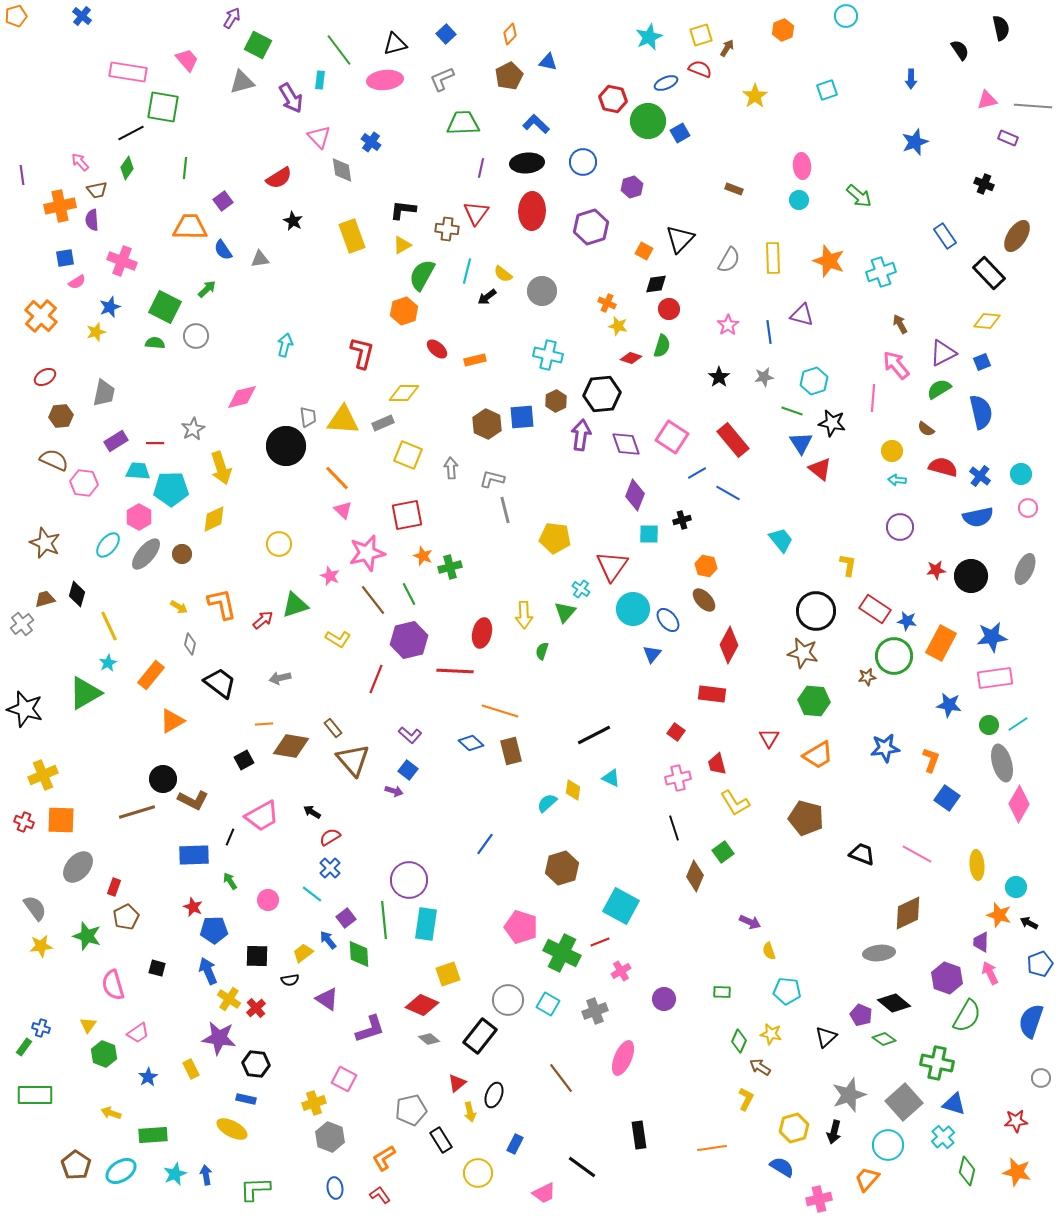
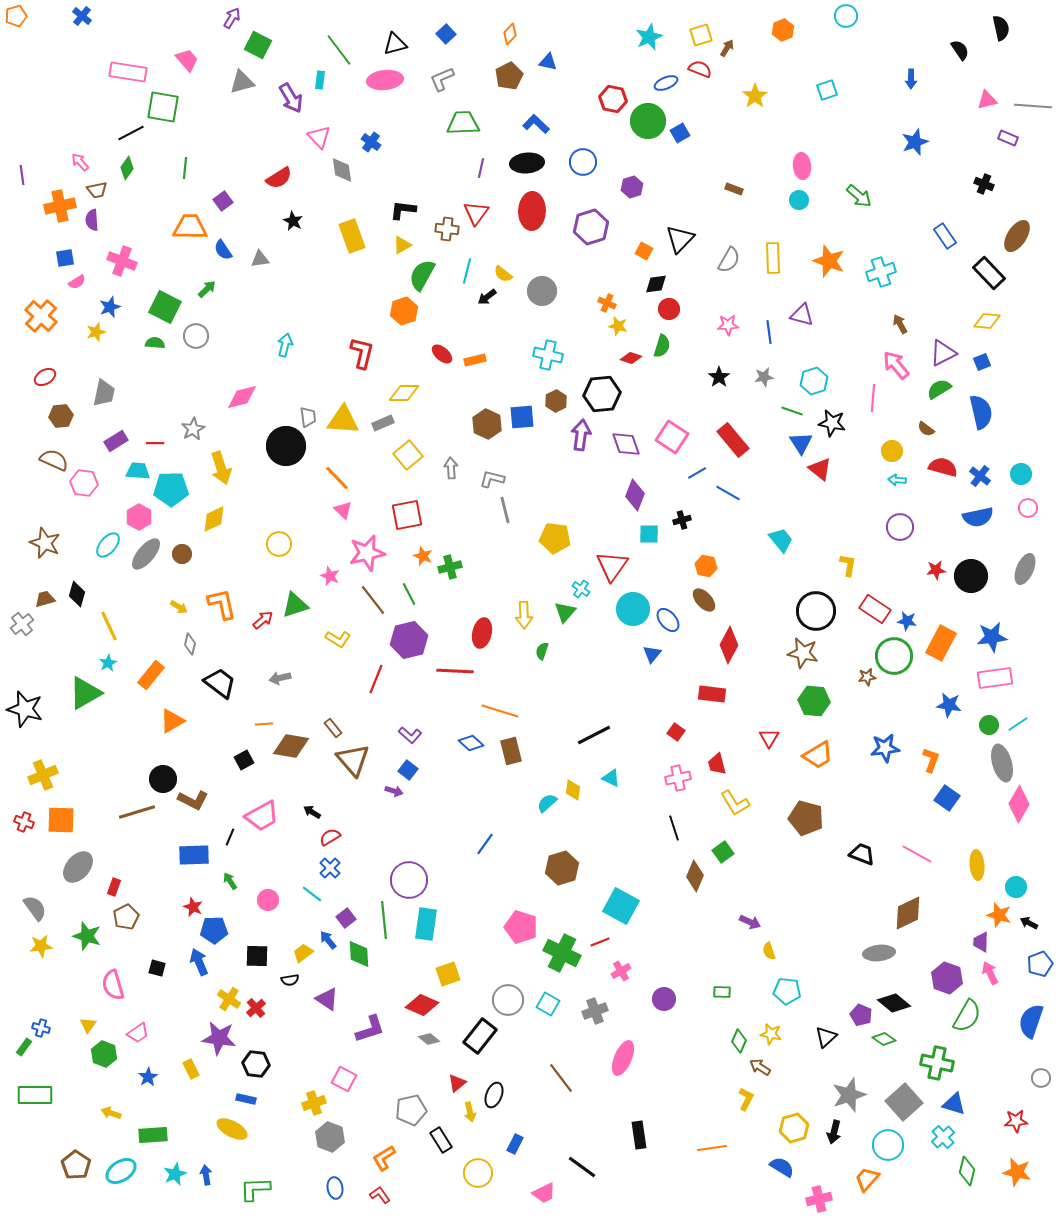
pink star at (728, 325): rotated 30 degrees clockwise
red ellipse at (437, 349): moved 5 px right, 5 px down
yellow square at (408, 455): rotated 28 degrees clockwise
blue arrow at (208, 971): moved 9 px left, 9 px up
